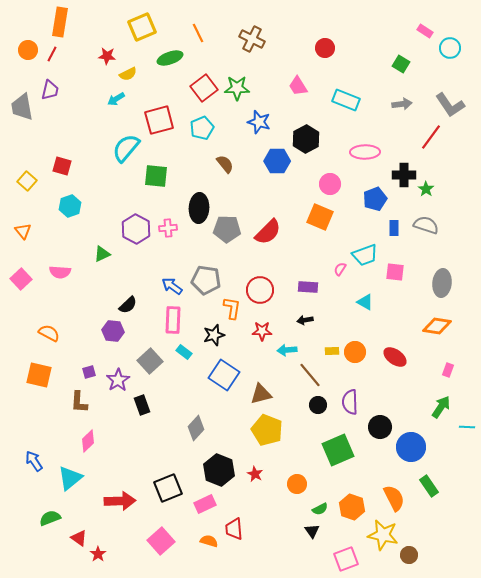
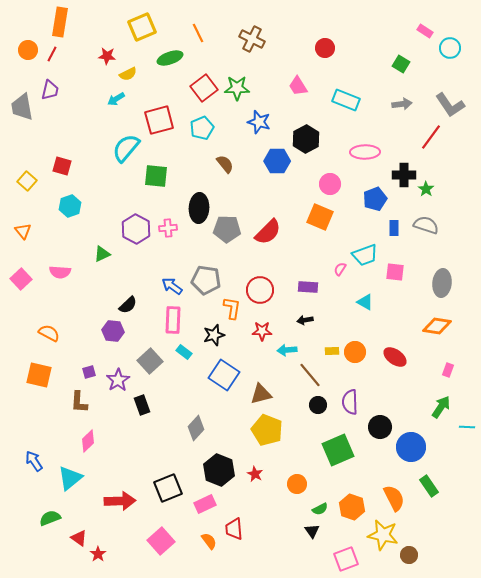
orange semicircle at (209, 541): rotated 36 degrees clockwise
